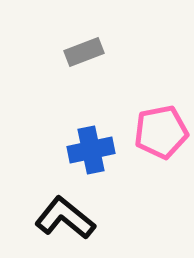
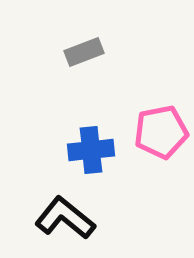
blue cross: rotated 6 degrees clockwise
